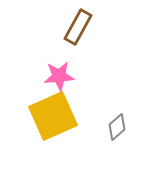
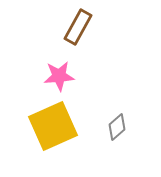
yellow square: moved 10 px down
